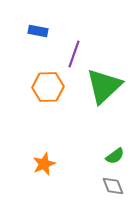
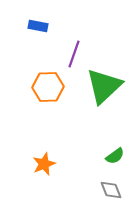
blue rectangle: moved 5 px up
gray diamond: moved 2 px left, 4 px down
